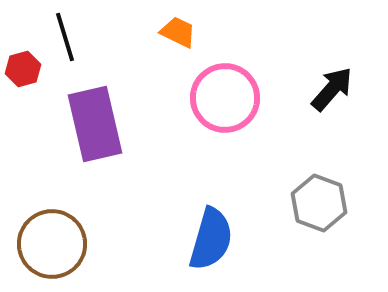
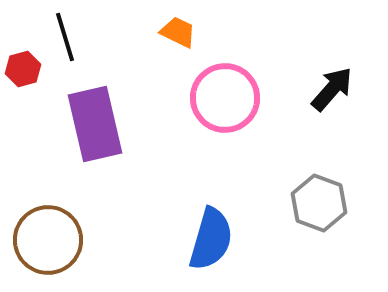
brown circle: moved 4 px left, 4 px up
